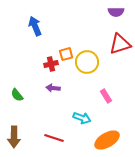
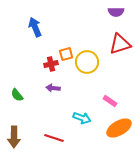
blue arrow: moved 1 px down
pink rectangle: moved 4 px right, 5 px down; rotated 24 degrees counterclockwise
orange ellipse: moved 12 px right, 12 px up
